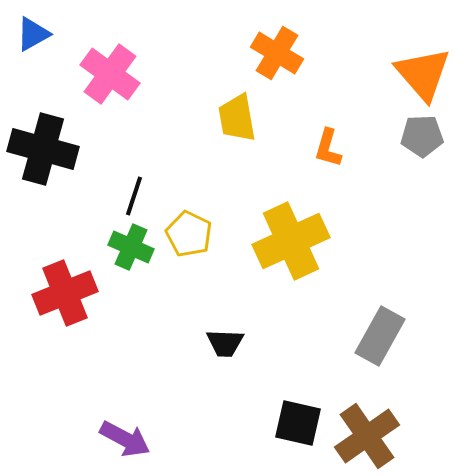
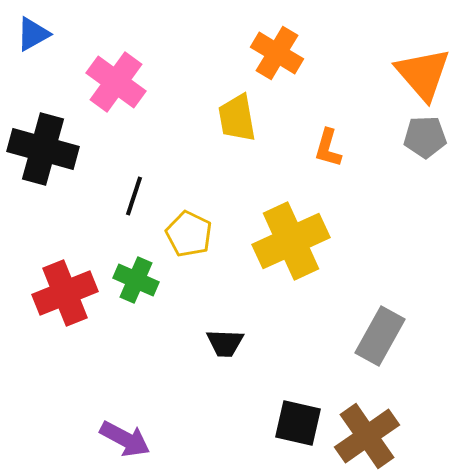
pink cross: moved 6 px right, 8 px down
gray pentagon: moved 3 px right, 1 px down
green cross: moved 5 px right, 33 px down
